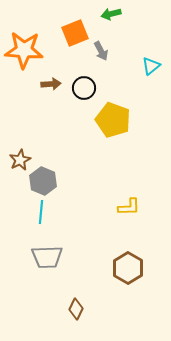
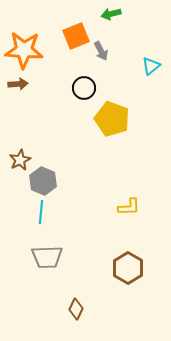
orange square: moved 1 px right, 3 px down
brown arrow: moved 33 px left
yellow pentagon: moved 1 px left, 1 px up
